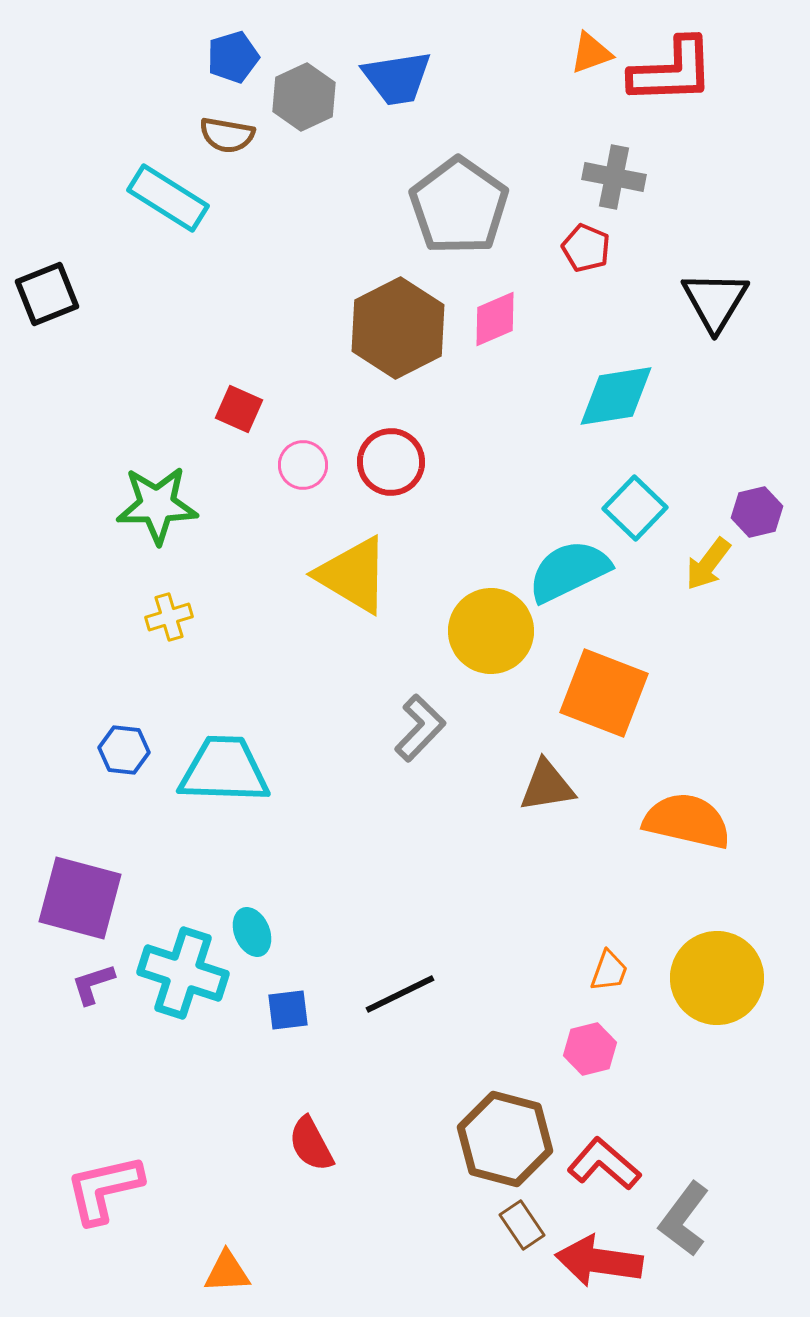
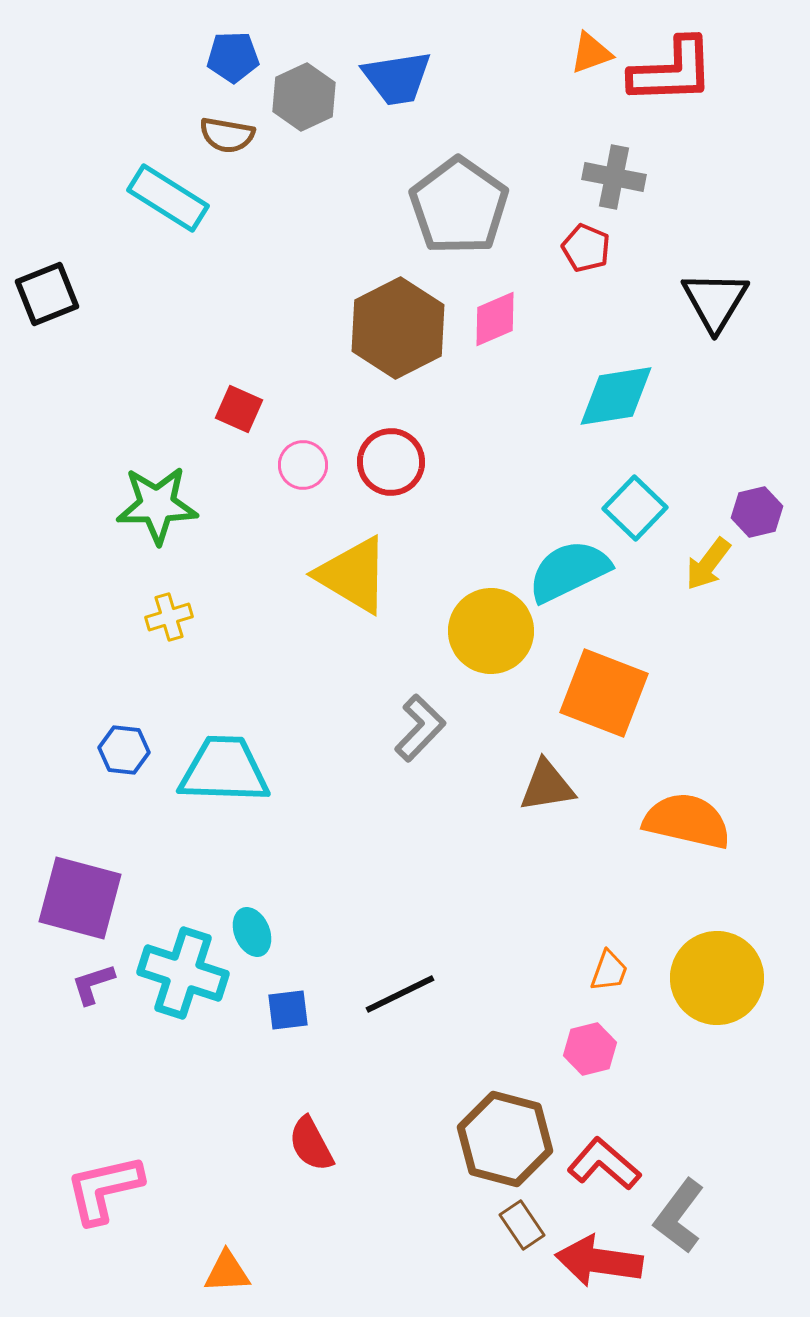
blue pentagon at (233, 57): rotated 15 degrees clockwise
gray L-shape at (684, 1219): moved 5 px left, 3 px up
